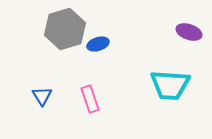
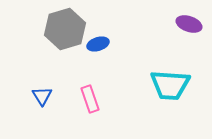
purple ellipse: moved 8 px up
